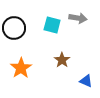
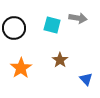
brown star: moved 2 px left
blue triangle: moved 2 px up; rotated 24 degrees clockwise
